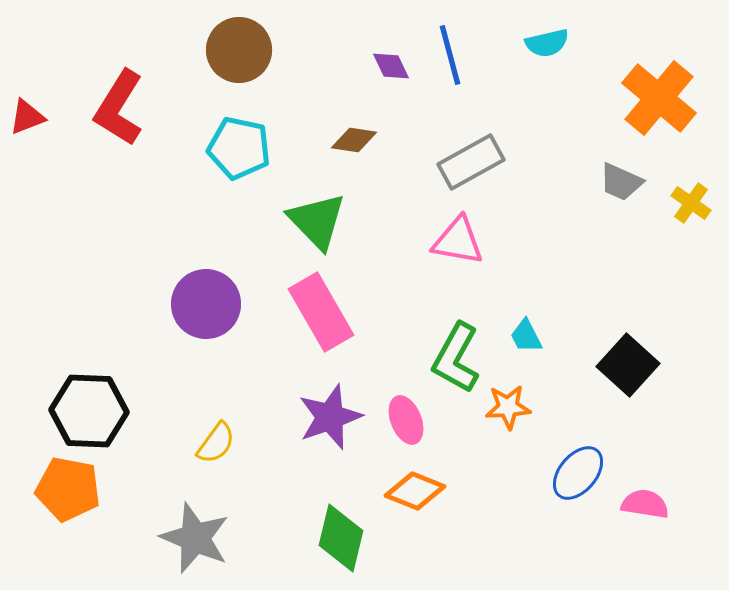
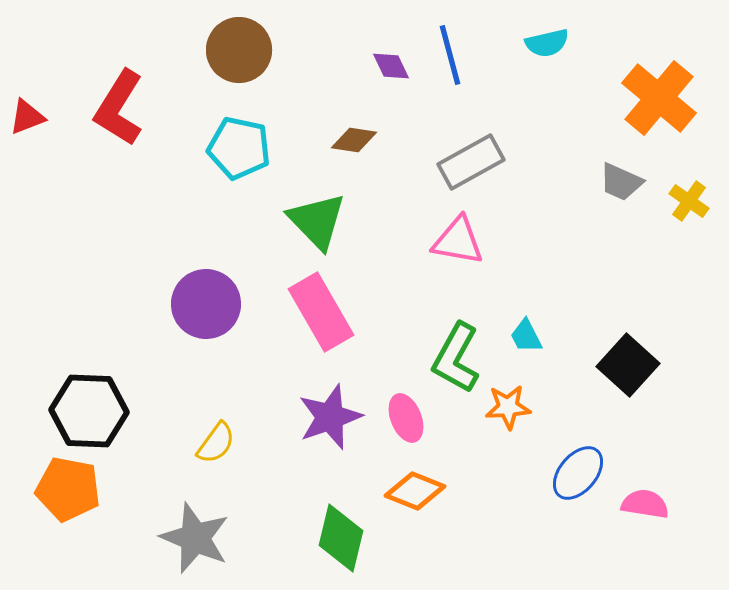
yellow cross: moved 2 px left, 2 px up
pink ellipse: moved 2 px up
